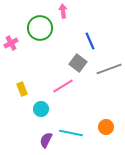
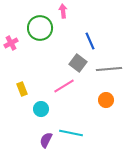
gray line: rotated 15 degrees clockwise
pink line: moved 1 px right
orange circle: moved 27 px up
